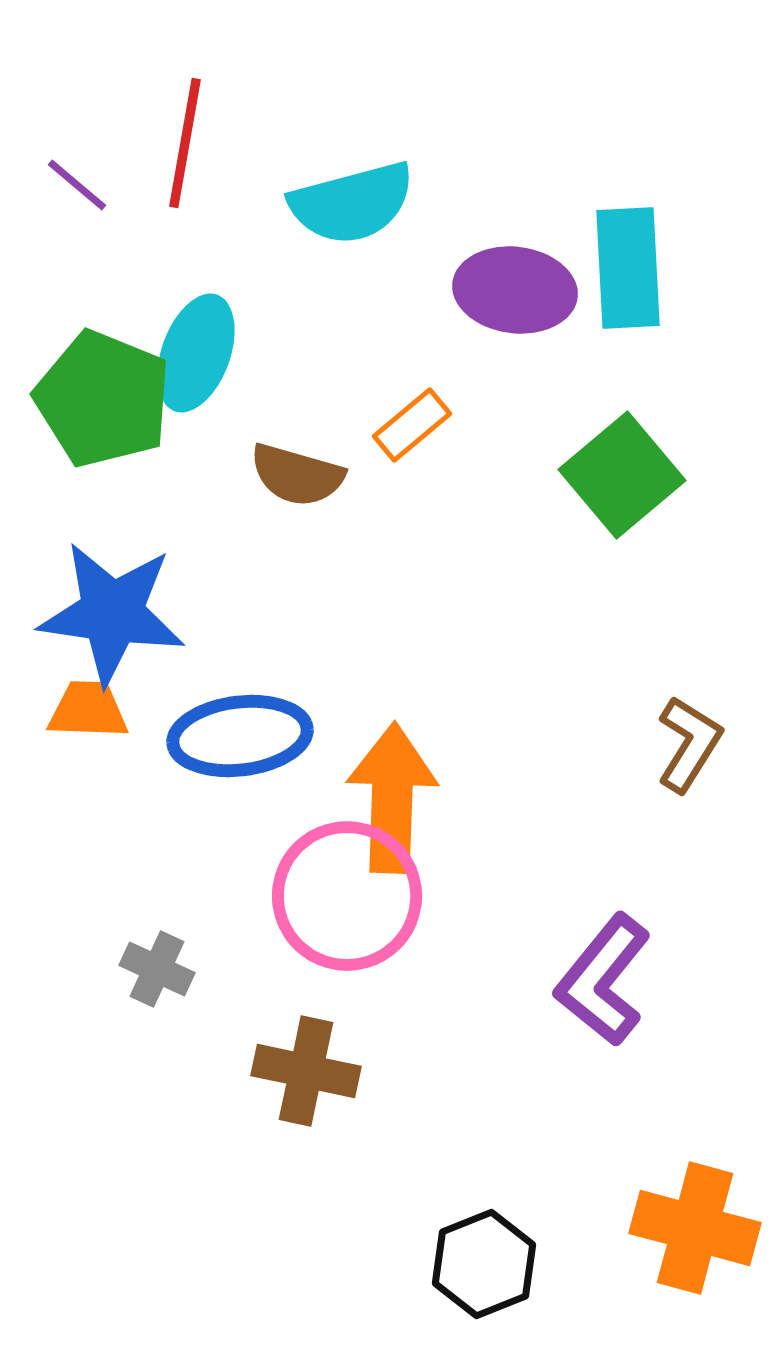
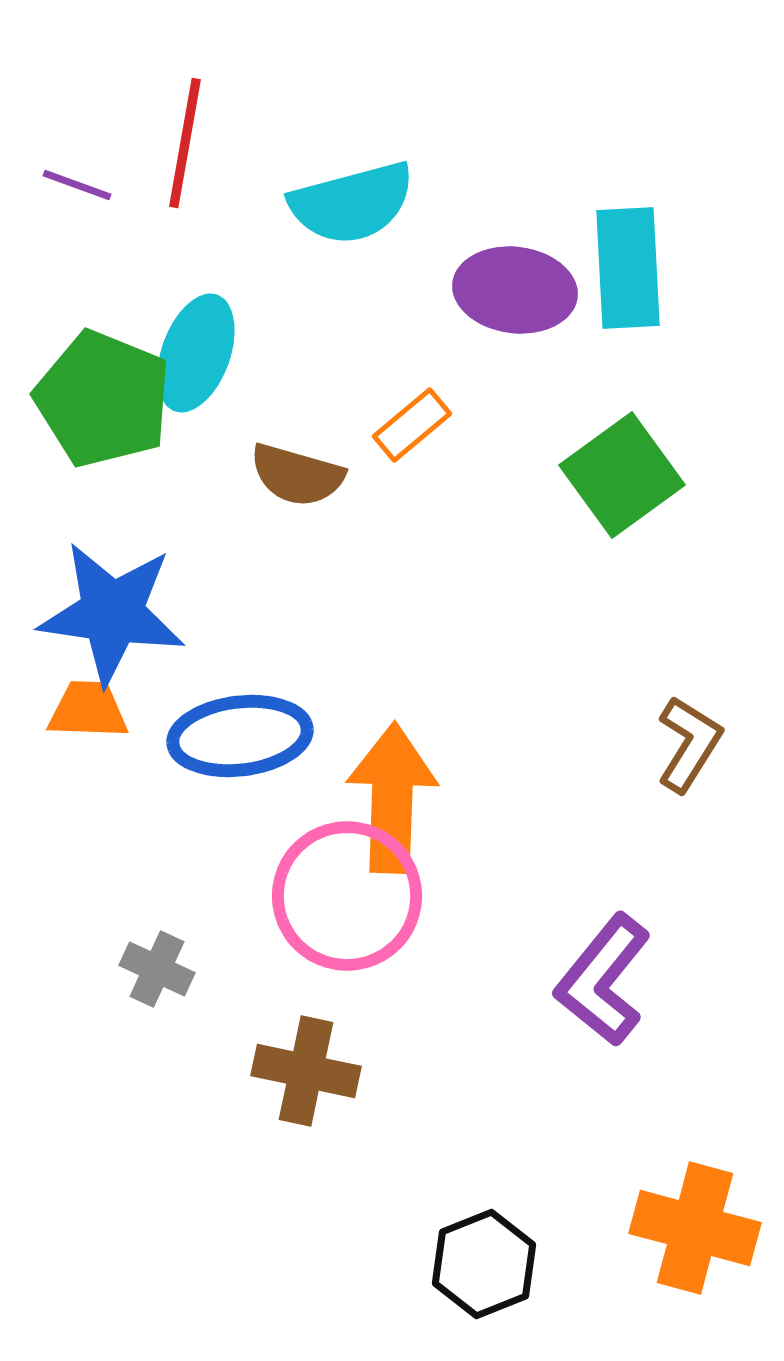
purple line: rotated 20 degrees counterclockwise
green square: rotated 4 degrees clockwise
